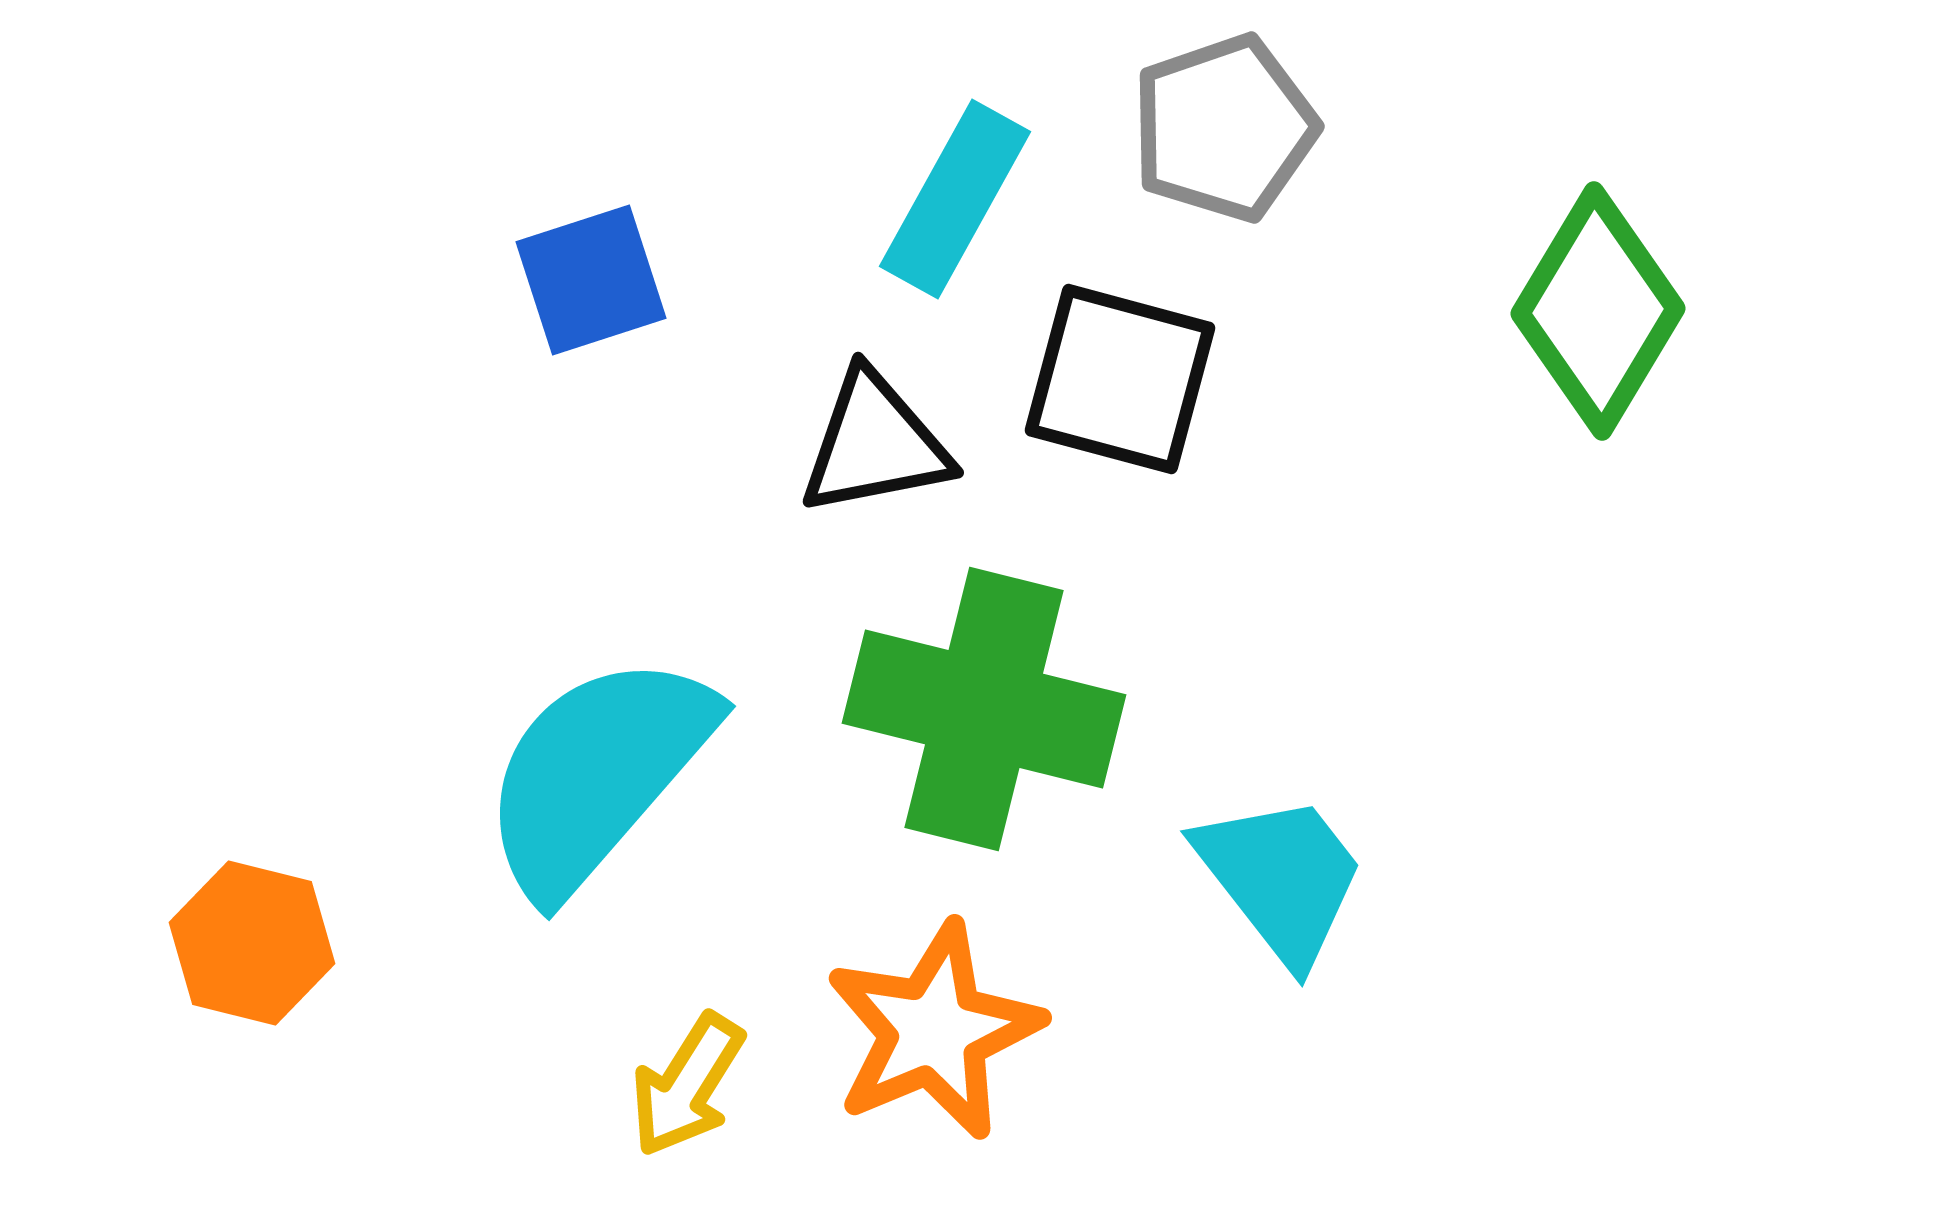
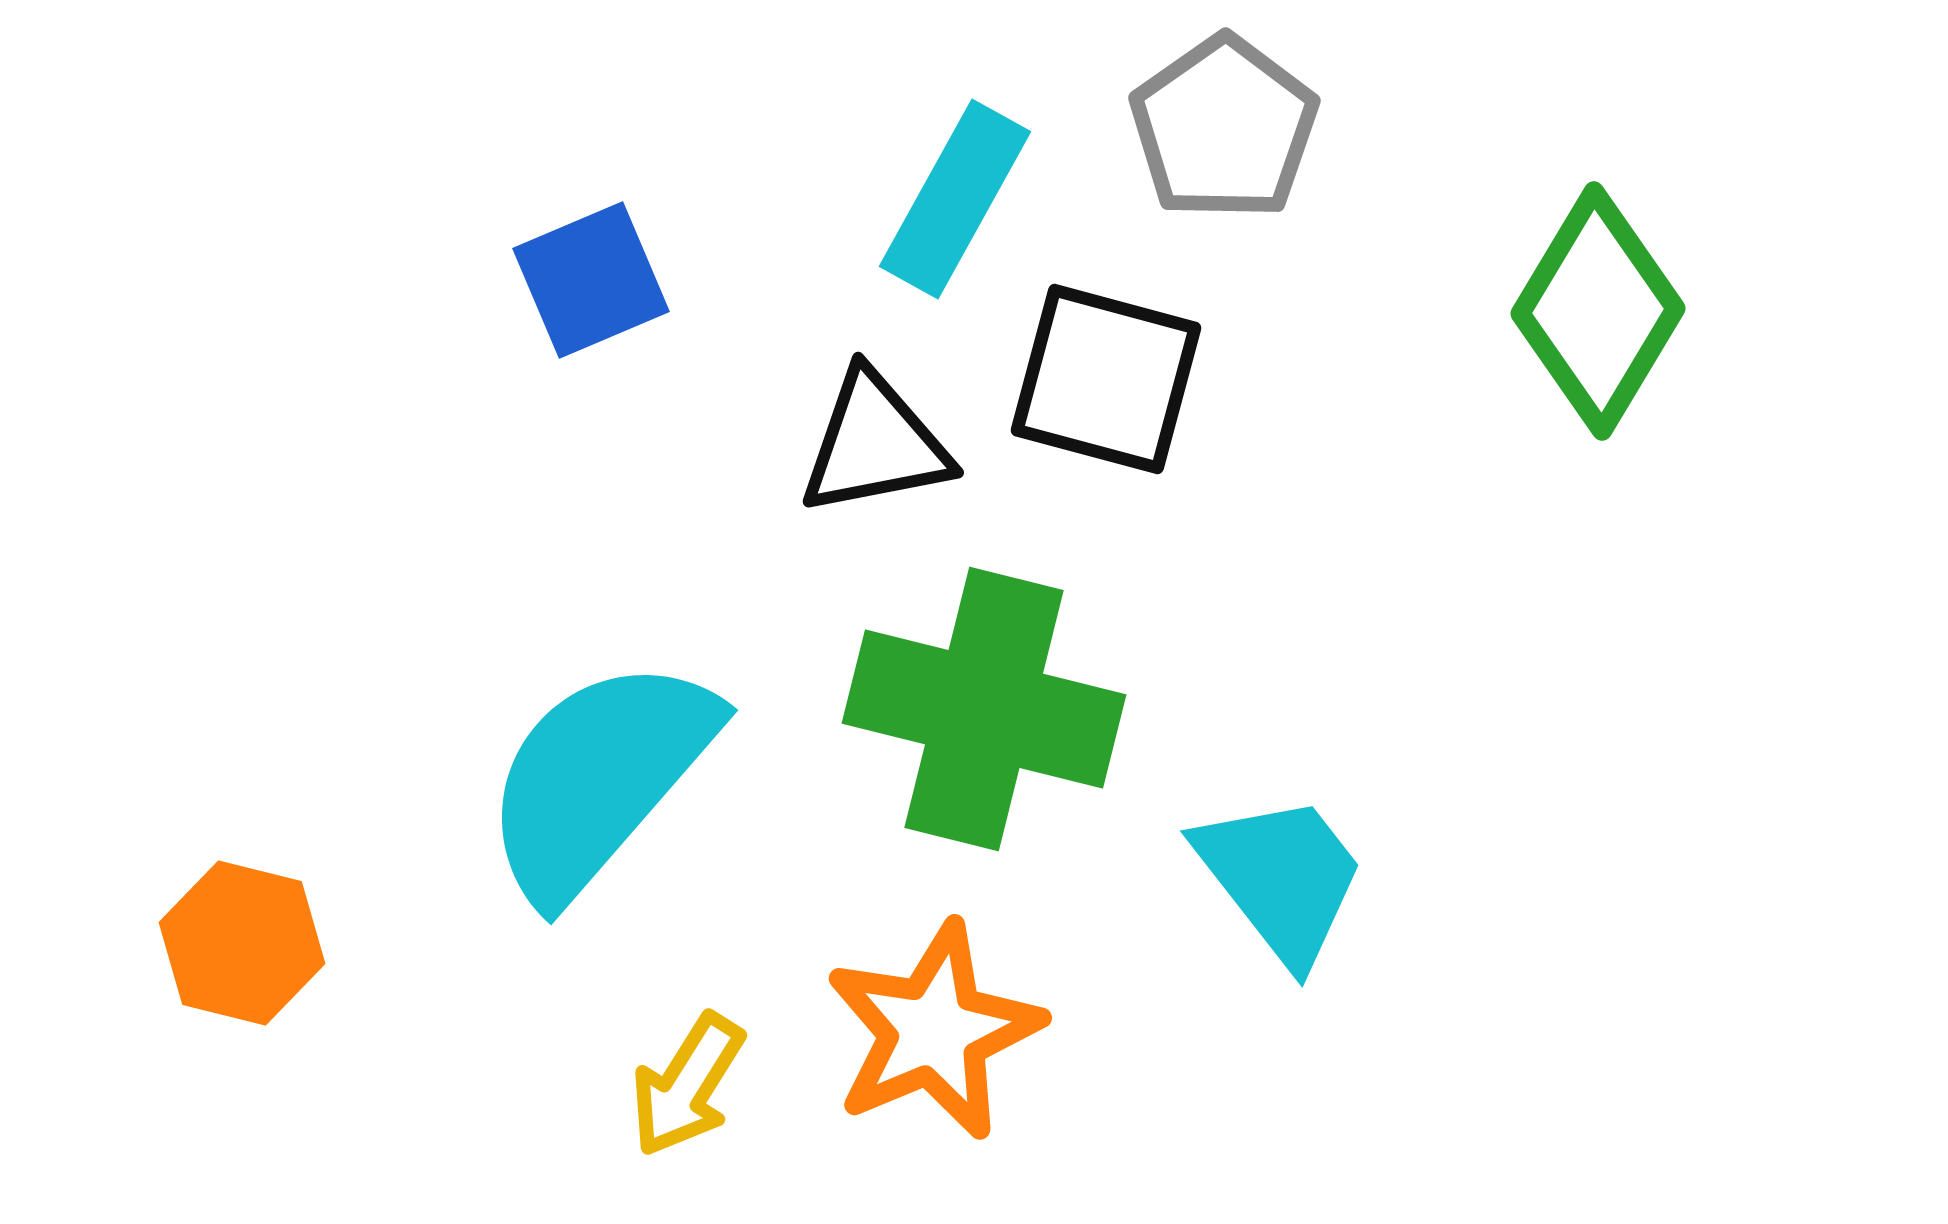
gray pentagon: rotated 16 degrees counterclockwise
blue square: rotated 5 degrees counterclockwise
black square: moved 14 px left
cyan semicircle: moved 2 px right, 4 px down
orange hexagon: moved 10 px left
